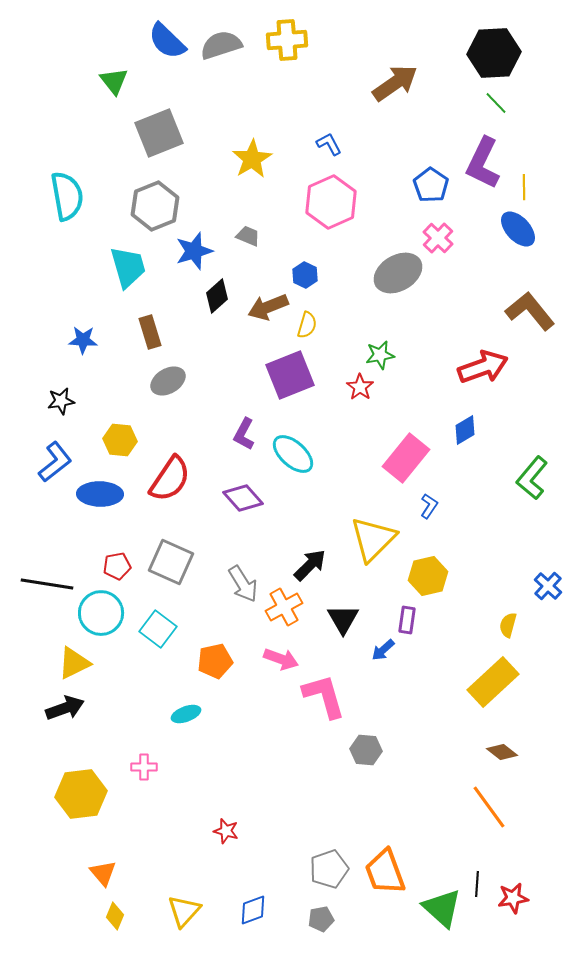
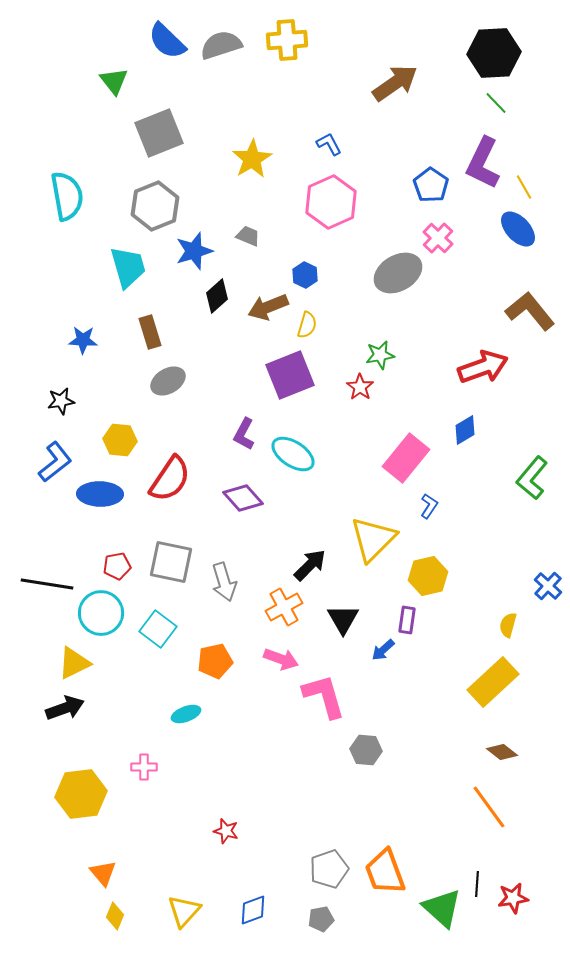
yellow line at (524, 187): rotated 30 degrees counterclockwise
cyan ellipse at (293, 454): rotated 9 degrees counterclockwise
gray square at (171, 562): rotated 12 degrees counterclockwise
gray arrow at (243, 584): moved 19 px left, 2 px up; rotated 15 degrees clockwise
